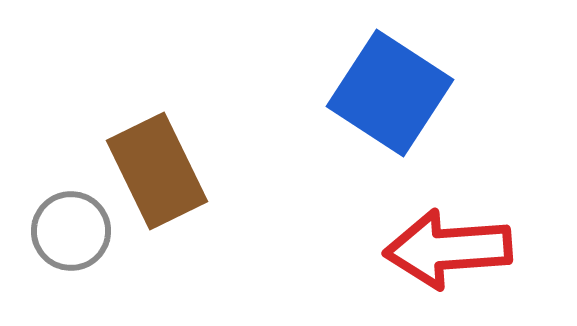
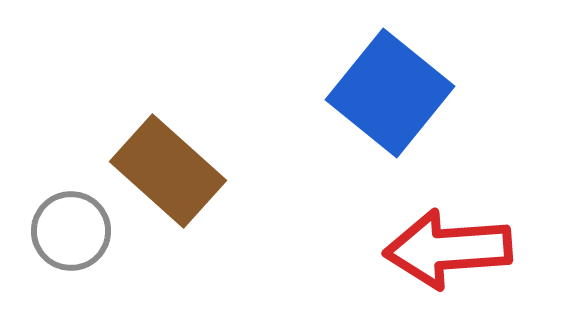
blue square: rotated 6 degrees clockwise
brown rectangle: moved 11 px right; rotated 22 degrees counterclockwise
